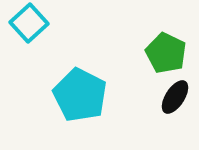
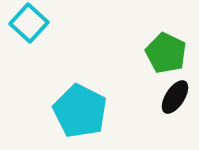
cyan square: rotated 6 degrees counterclockwise
cyan pentagon: moved 16 px down
